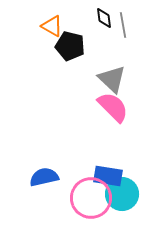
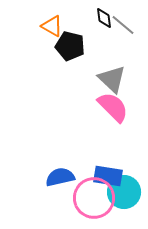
gray line: rotated 40 degrees counterclockwise
blue semicircle: moved 16 px right
cyan circle: moved 2 px right, 2 px up
pink circle: moved 3 px right
